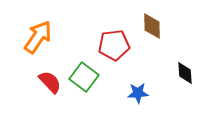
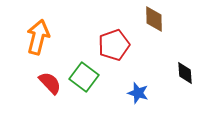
brown diamond: moved 2 px right, 7 px up
orange arrow: rotated 20 degrees counterclockwise
red pentagon: rotated 12 degrees counterclockwise
red semicircle: moved 1 px down
blue star: rotated 20 degrees clockwise
